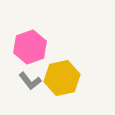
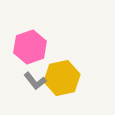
gray L-shape: moved 5 px right
